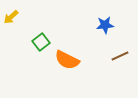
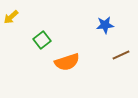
green square: moved 1 px right, 2 px up
brown line: moved 1 px right, 1 px up
orange semicircle: moved 2 px down; rotated 45 degrees counterclockwise
